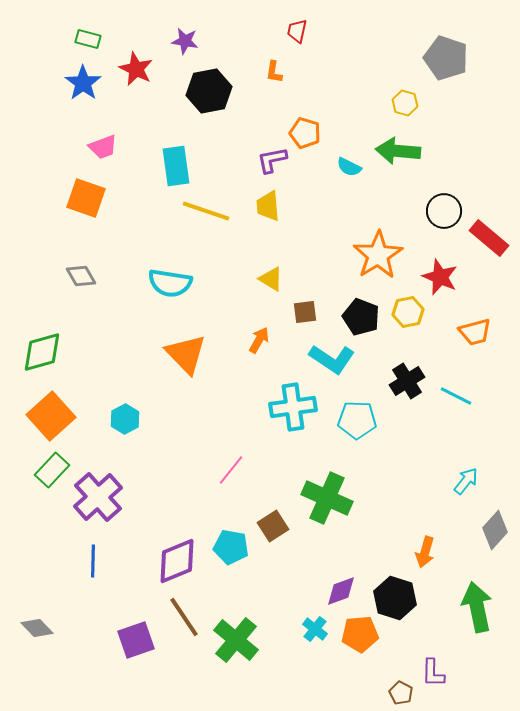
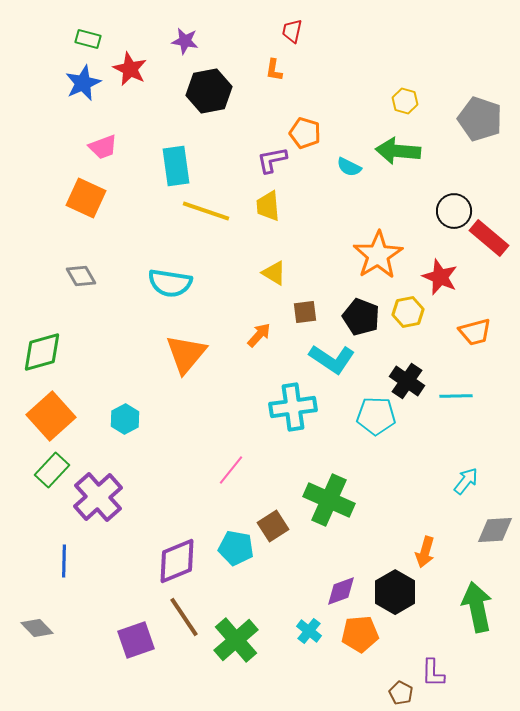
red trapezoid at (297, 31): moved 5 px left
gray pentagon at (446, 58): moved 34 px right, 61 px down
red star at (136, 69): moved 6 px left
orange L-shape at (274, 72): moved 2 px up
blue star at (83, 83): rotated 12 degrees clockwise
yellow hexagon at (405, 103): moved 2 px up
orange square at (86, 198): rotated 6 degrees clockwise
black circle at (444, 211): moved 10 px right
yellow triangle at (271, 279): moved 3 px right, 6 px up
orange arrow at (259, 340): moved 5 px up; rotated 12 degrees clockwise
orange triangle at (186, 354): rotated 24 degrees clockwise
black cross at (407, 381): rotated 24 degrees counterclockwise
cyan line at (456, 396): rotated 28 degrees counterclockwise
cyan pentagon at (357, 420): moved 19 px right, 4 px up
green cross at (327, 498): moved 2 px right, 2 px down
gray diamond at (495, 530): rotated 45 degrees clockwise
cyan pentagon at (231, 547): moved 5 px right, 1 px down
blue line at (93, 561): moved 29 px left
black hexagon at (395, 598): moved 6 px up; rotated 12 degrees clockwise
cyan cross at (315, 629): moved 6 px left, 2 px down
green cross at (236, 640): rotated 9 degrees clockwise
